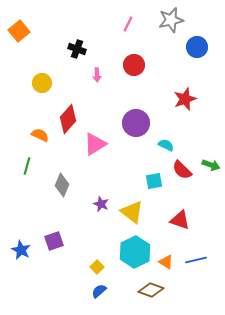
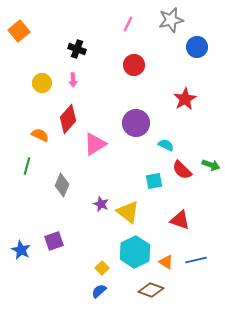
pink arrow: moved 24 px left, 5 px down
red star: rotated 10 degrees counterclockwise
yellow triangle: moved 4 px left
yellow square: moved 5 px right, 1 px down
